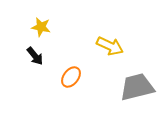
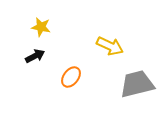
black arrow: rotated 78 degrees counterclockwise
gray trapezoid: moved 3 px up
